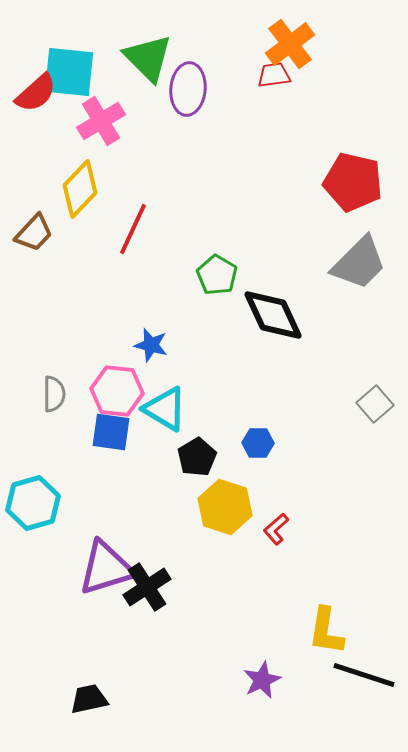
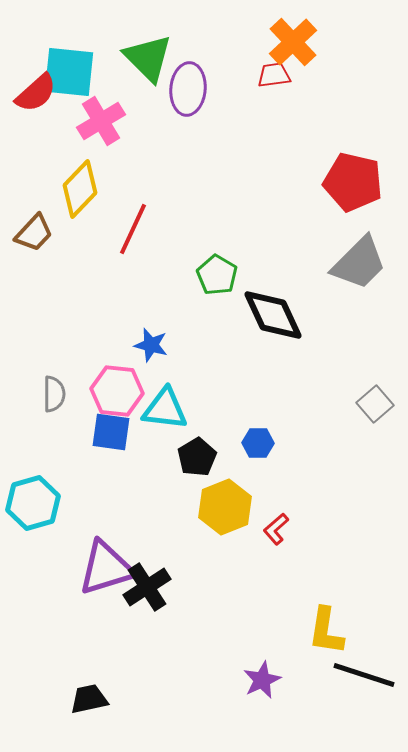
orange cross: moved 3 px right, 2 px up; rotated 6 degrees counterclockwise
cyan triangle: rotated 24 degrees counterclockwise
yellow hexagon: rotated 20 degrees clockwise
